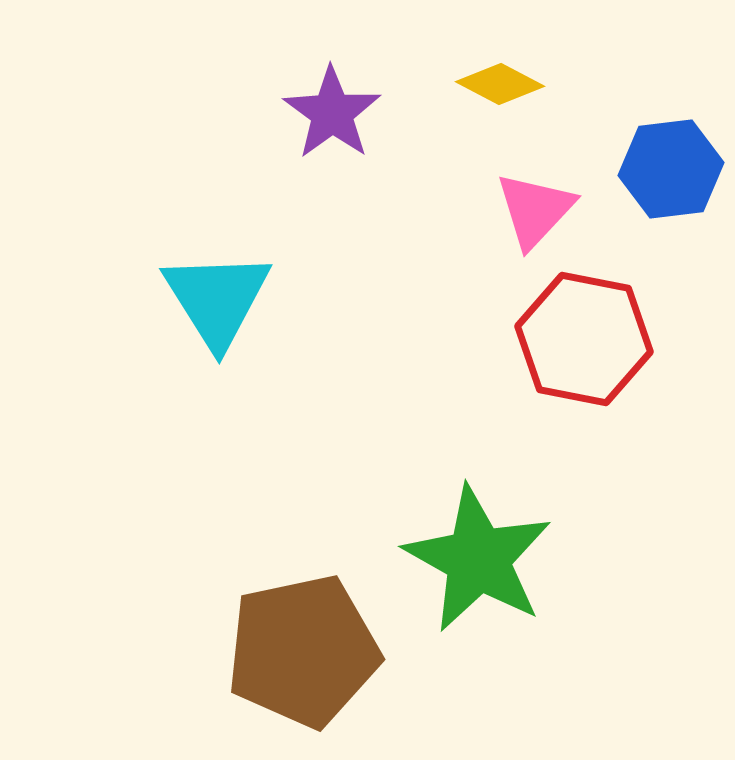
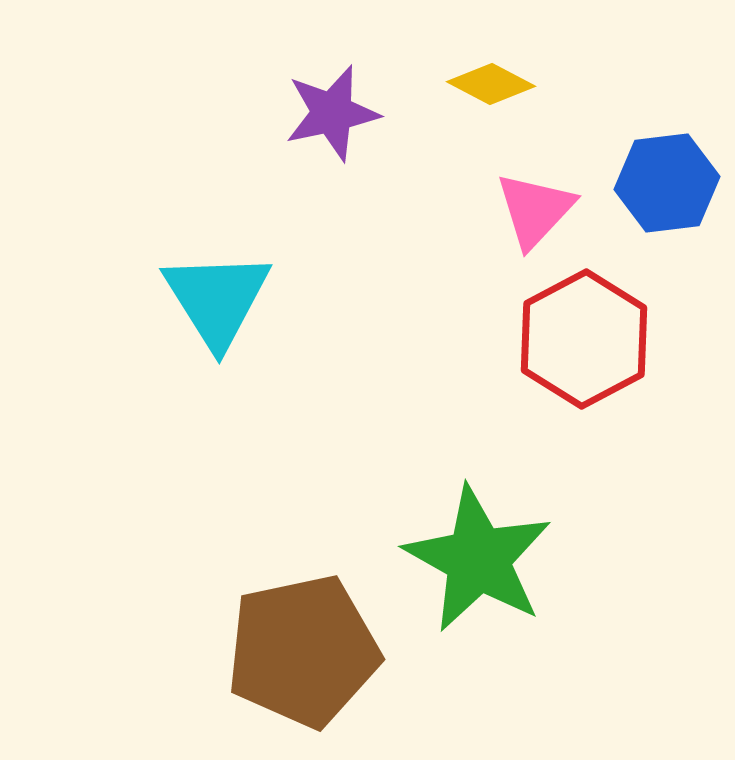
yellow diamond: moved 9 px left
purple star: rotated 24 degrees clockwise
blue hexagon: moved 4 px left, 14 px down
red hexagon: rotated 21 degrees clockwise
